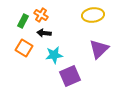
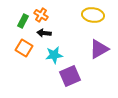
yellow ellipse: rotated 15 degrees clockwise
purple triangle: rotated 15 degrees clockwise
